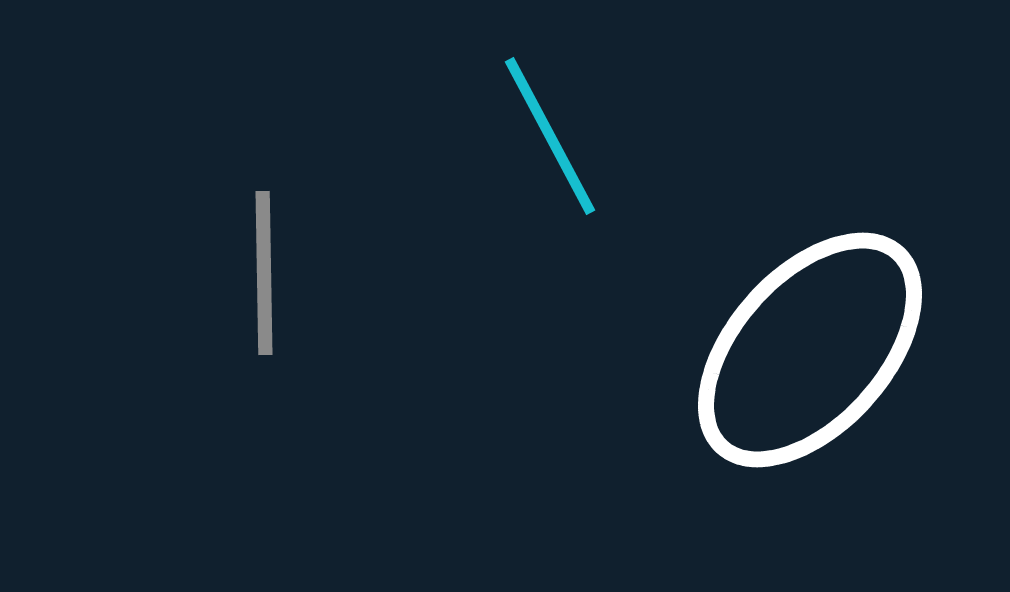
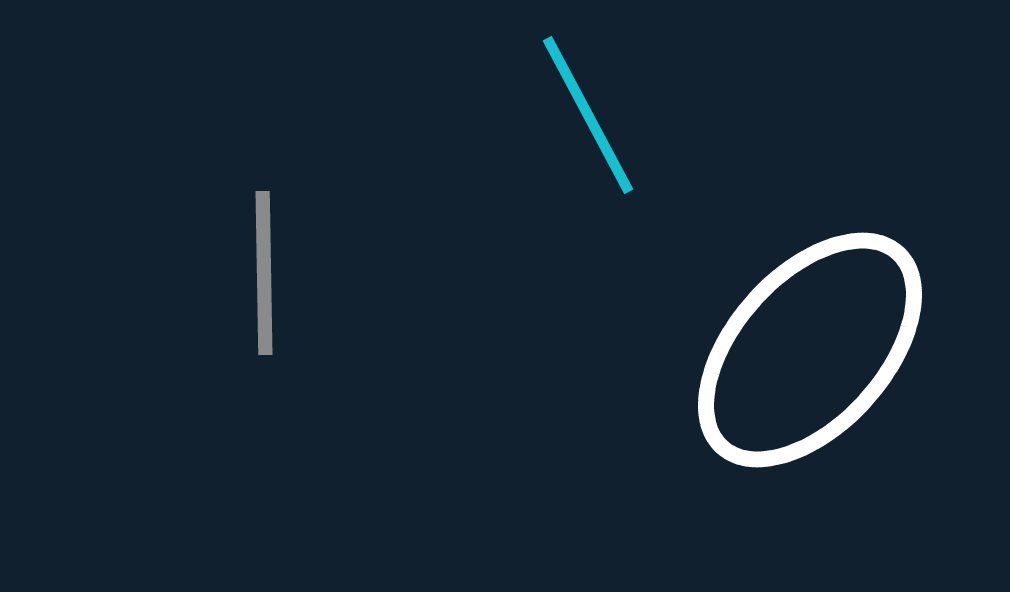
cyan line: moved 38 px right, 21 px up
